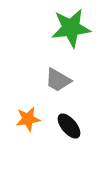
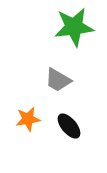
green star: moved 3 px right, 1 px up
